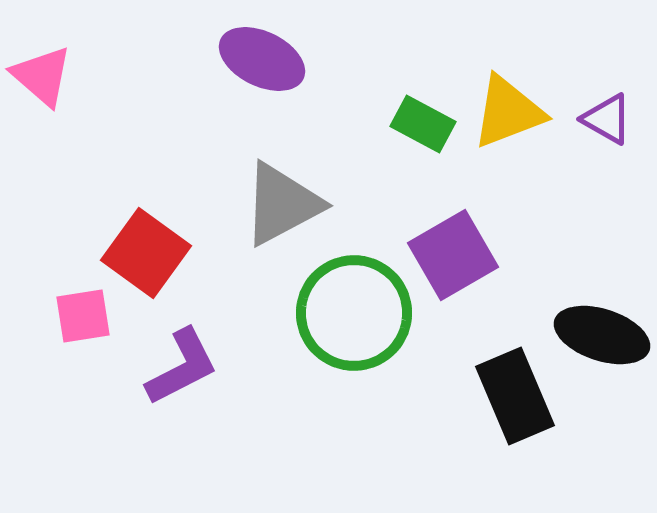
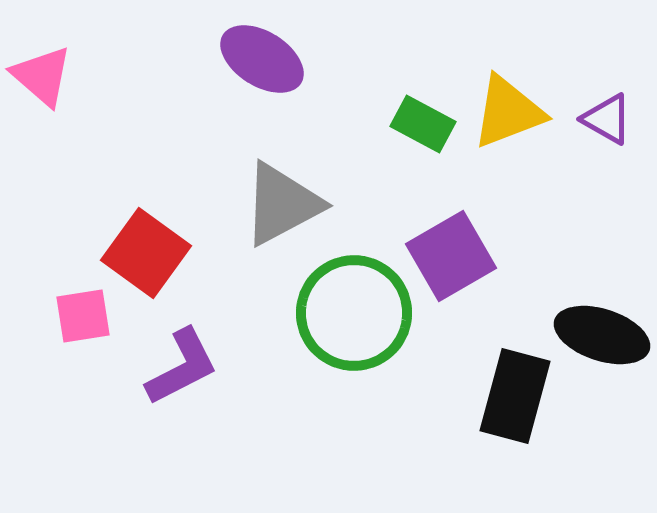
purple ellipse: rotated 6 degrees clockwise
purple square: moved 2 px left, 1 px down
black rectangle: rotated 38 degrees clockwise
